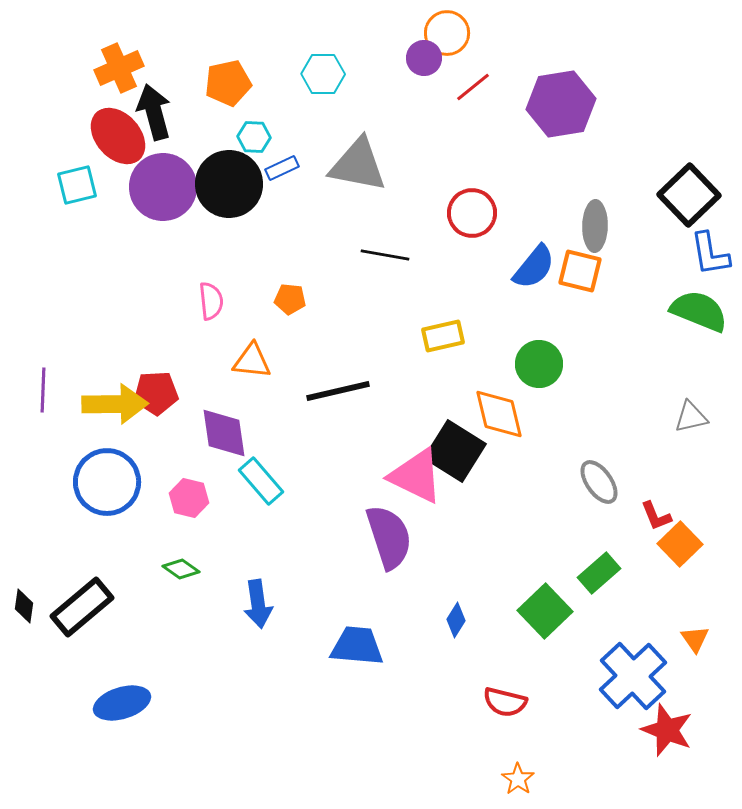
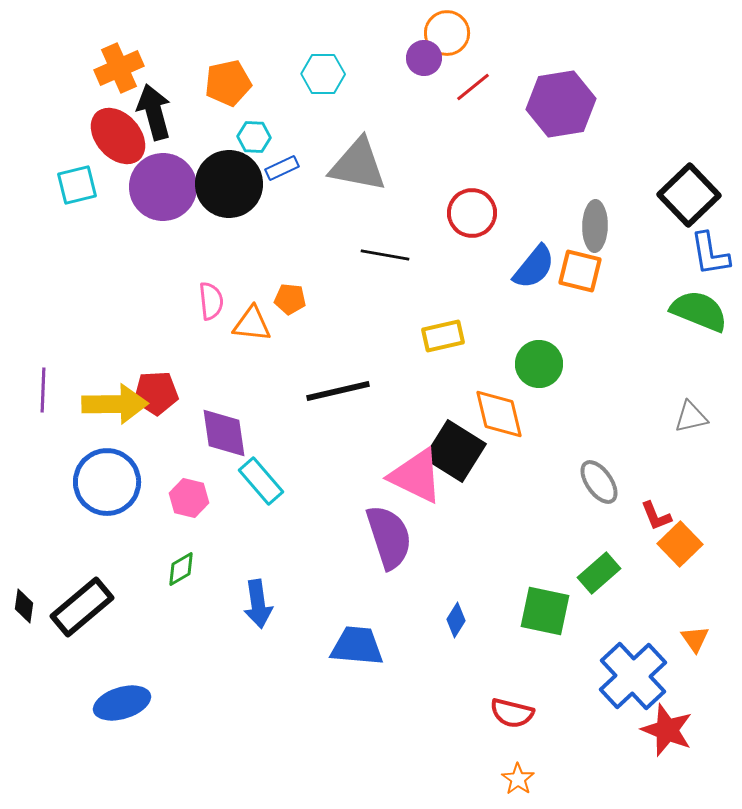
orange triangle at (252, 361): moved 37 px up
green diamond at (181, 569): rotated 66 degrees counterclockwise
green square at (545, 611): rotated 34 degrees counterclockwise
red semicircle at (505, 702): moved 7 px right, 11 px down
